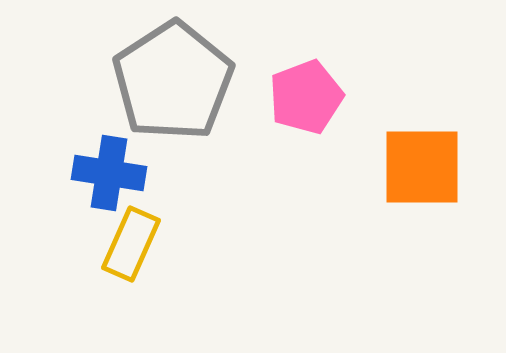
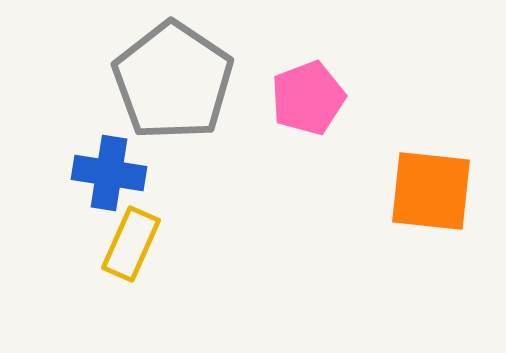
gray pentagon: rotated 5 degrees counterclockwise
pink pentagon: moved 2 px right, 1 px down
orange square: moved 9 px right, 24 px down; rotated 6 degrees clockwise
